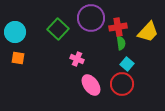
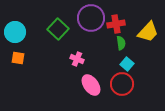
red cross: moved 2 px left, 3 px up
